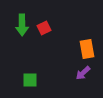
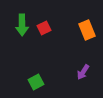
orange rectangle: moved 19 px up; rotated 12 degrees counterclockwise
purple arrow: moved 1 px up; rotated 14 degrees counterclockwise
green square: moved 6 px right, 2 px down; rotated 28 degrees counterclockwise
